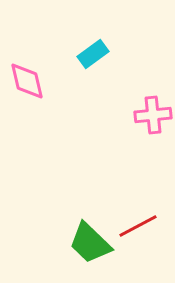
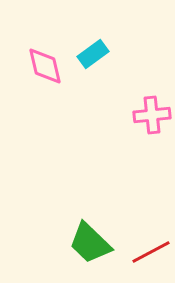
pink diamond: moved 18 px right, 15 px up
pink cross: moved 1 px left
red line: moved 13 px right, 26 px down
